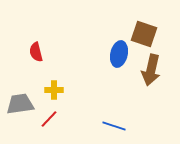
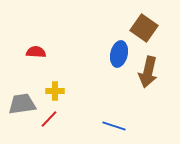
brown square: moved 6 px up; rotated 16 degrees clockwise
red semicircle: rotated 108 degrees clockwise
brown arrow: moved 3 px left, 2 px down
yellow cross: moved 1 px right, 1 px down
gray trapezoid: moved 2 px right
